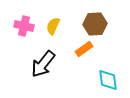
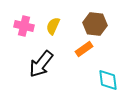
brown hexagon: rotated 10 degrees clockwise
black arrow: moved 2 px left
